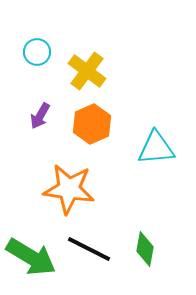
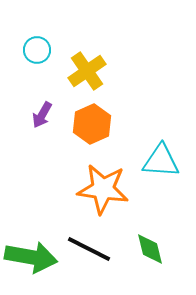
cyan circle: moved 2 px up
yellow cross: rotated 18 degrees clockwise
purple arrow: moved 2 px right, 1 px up
cyan triangle: moved 5 px right, 13 px down; rotated 9 degrees clockwise
orange star: moved 34 px right
green diamond: moved 5 px right; rotated 24 degrees counterclockwise
green arrow: rotated 21 degrees counterclockwise
